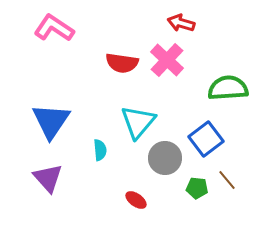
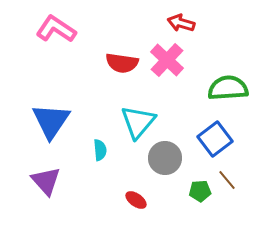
pink L-shape: moved 2 px right, 1 px down
blue square: moved 9 px right
purple triangle: moved 2 px left, 3 px down
green pentagon: moved 3 px right, 3 px down; rotated 10 degrees counterclockwise
